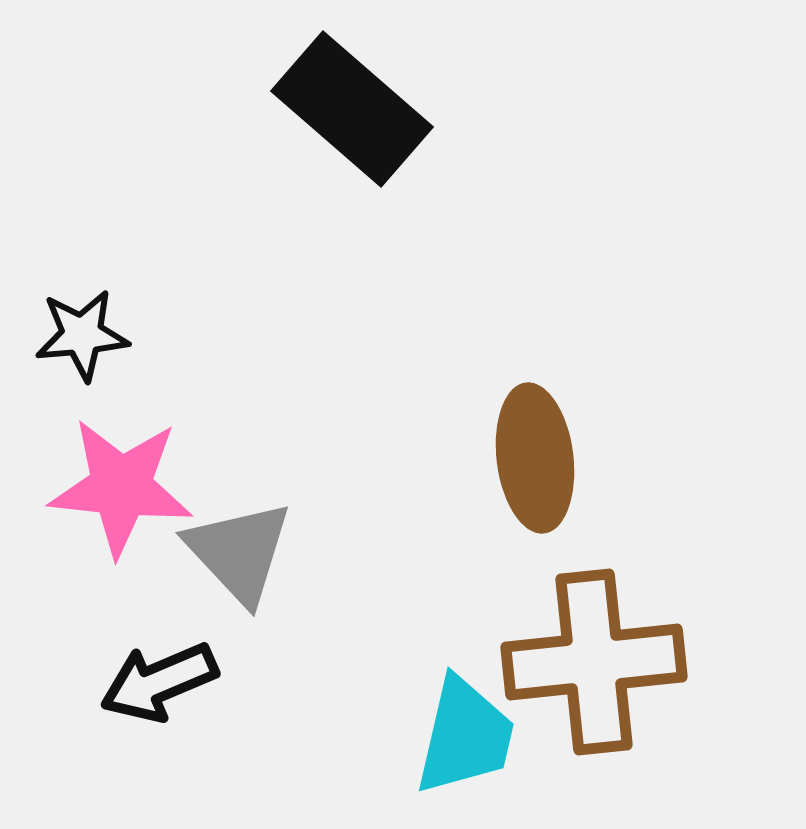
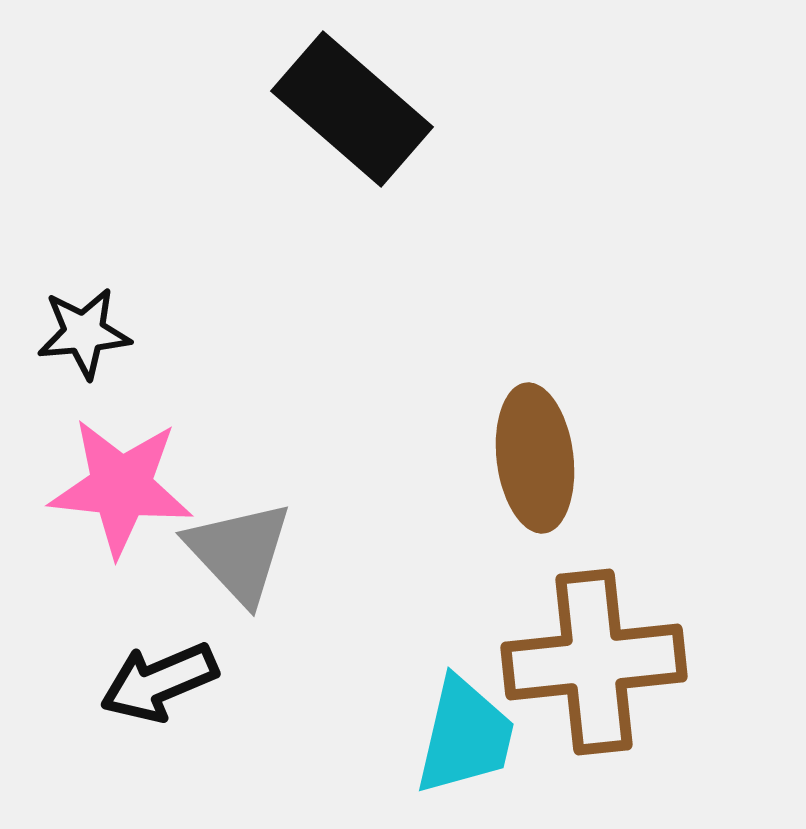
black star: moved 2 px right, 2 px up
